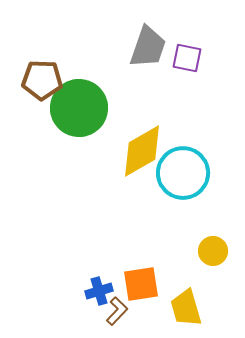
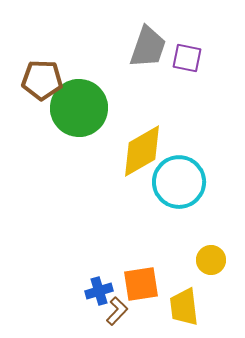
cyan circle: moved 4 px left, 9 px down
yellow circle: moved 2 px left, 9 px down
yellow trapezoid: moved 2 px left, 1 px up; rotated 9 degrees clockwise
